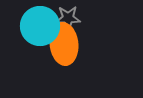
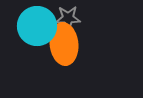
cyan circle: moved 3 px left
